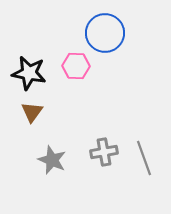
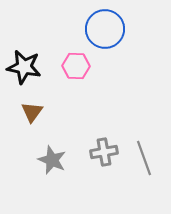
blue circle: moved 4 px up
black star: moved 5 px left, 6 px up
